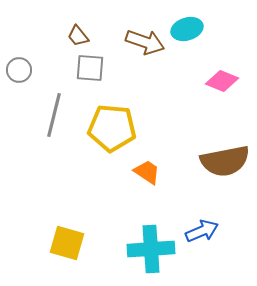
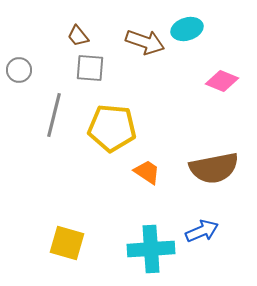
brown semicircle: moved 11 px left, 7 px down
